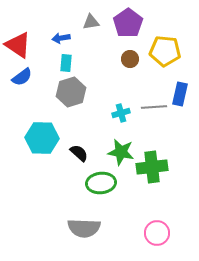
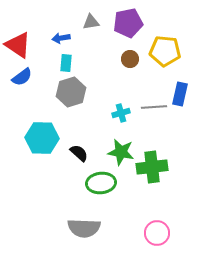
purple pentagon: rotated 24 degrees clockwise
